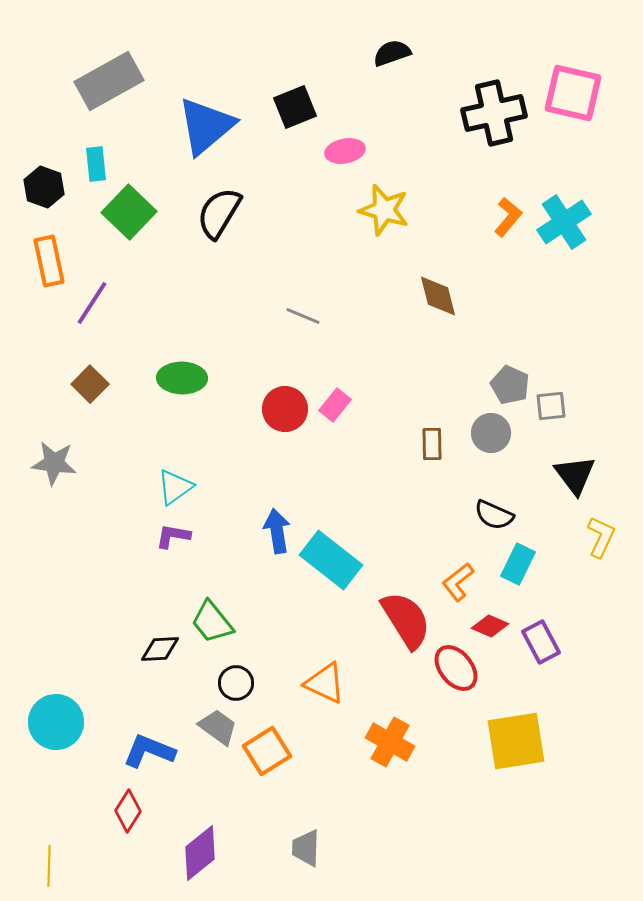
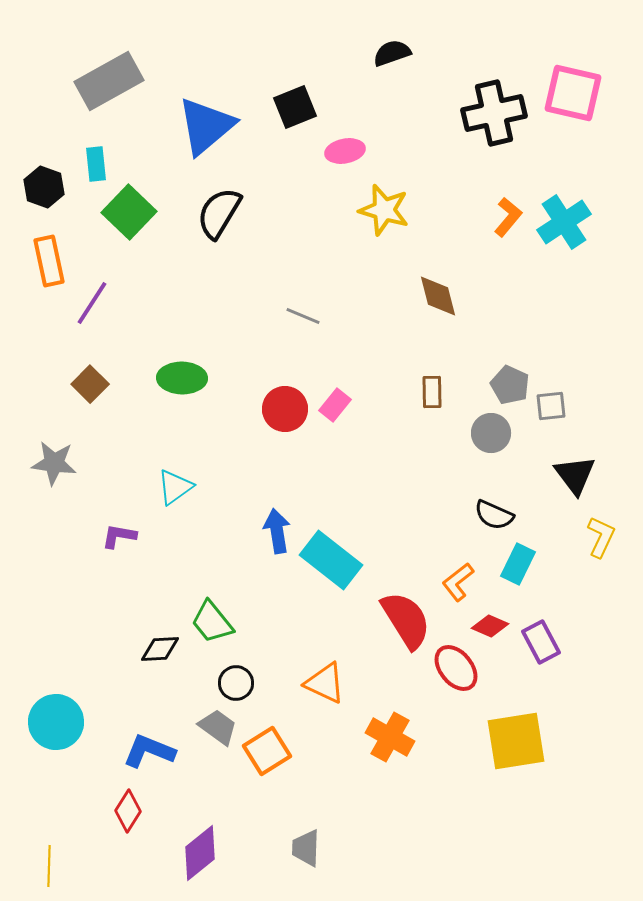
brown rectangle at (432, 444): moved 52 px up
purple L-shape at (173, 536): moved 54 px left
orange cross at (390, 742): moved 5 px up
